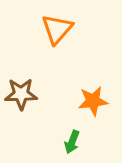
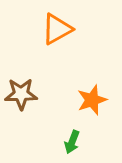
orange triangle: rotated 20 degrees clockwise
orange star: moved 1 px left, 1 px up; rotated 12 degrees counterclockwise
